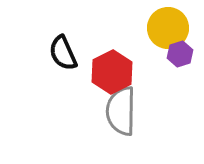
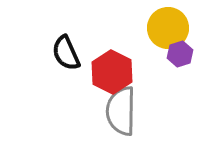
black semicircle: moved 3 px right
red hexagon: rotated 6 degrees counterclockwise
